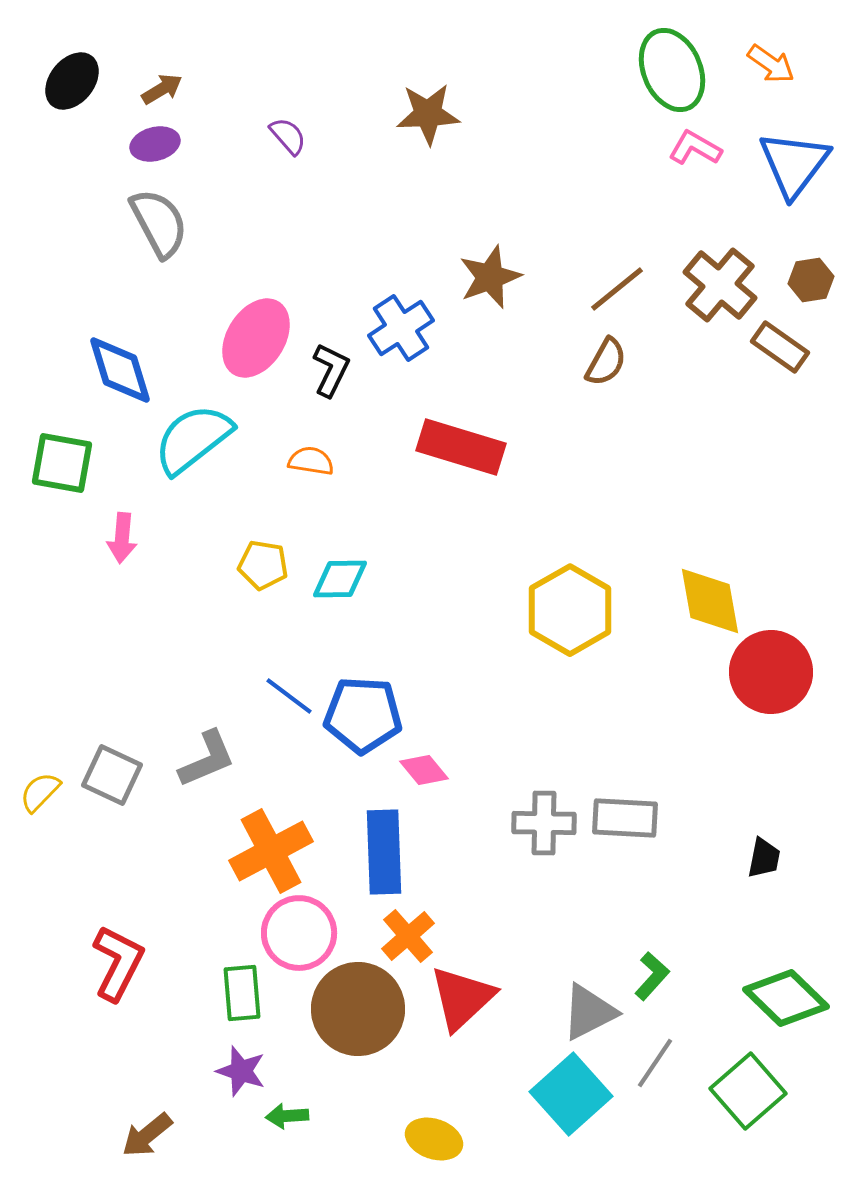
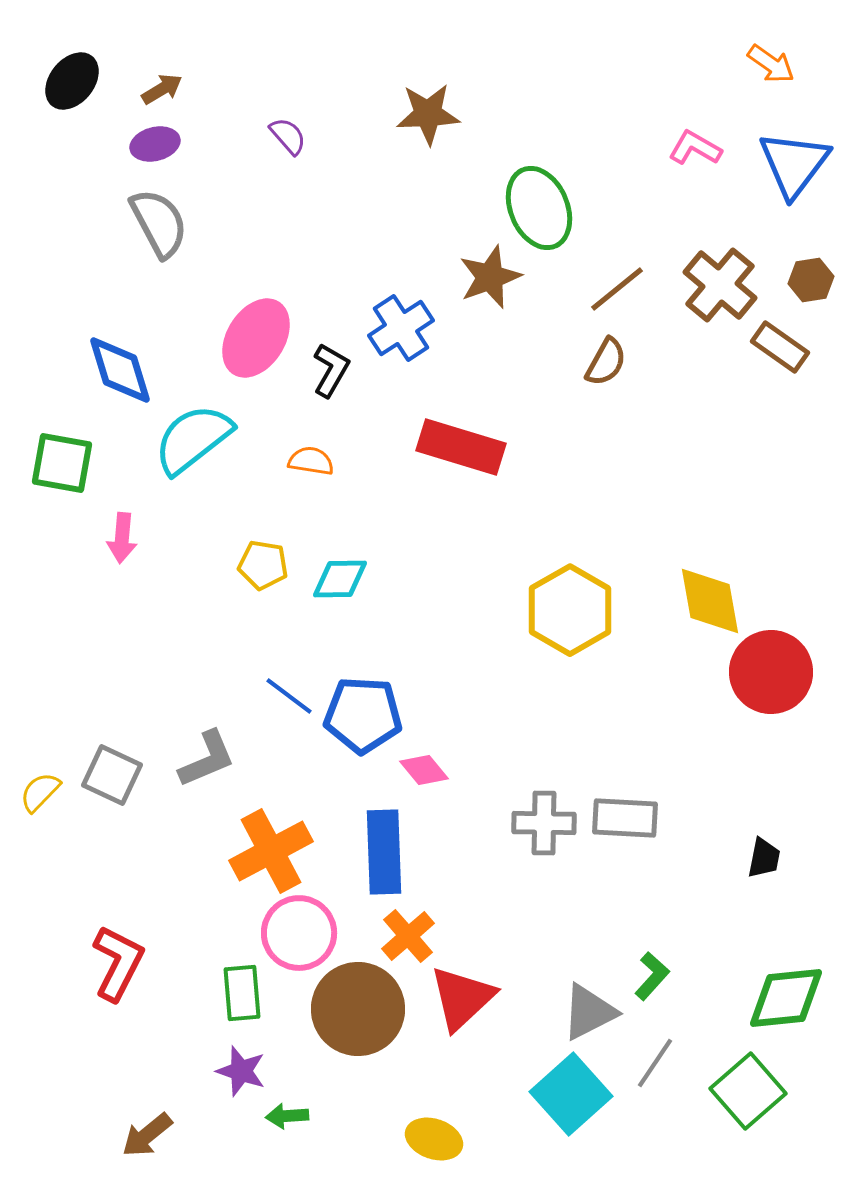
green ellipse at (672, 70): moved 133 px left, 138 px down
black L-shape at (331, 370): rotated 4 degrees clockwise
green diamond at (786, 998): rotated 50 degrees counterclockwise
